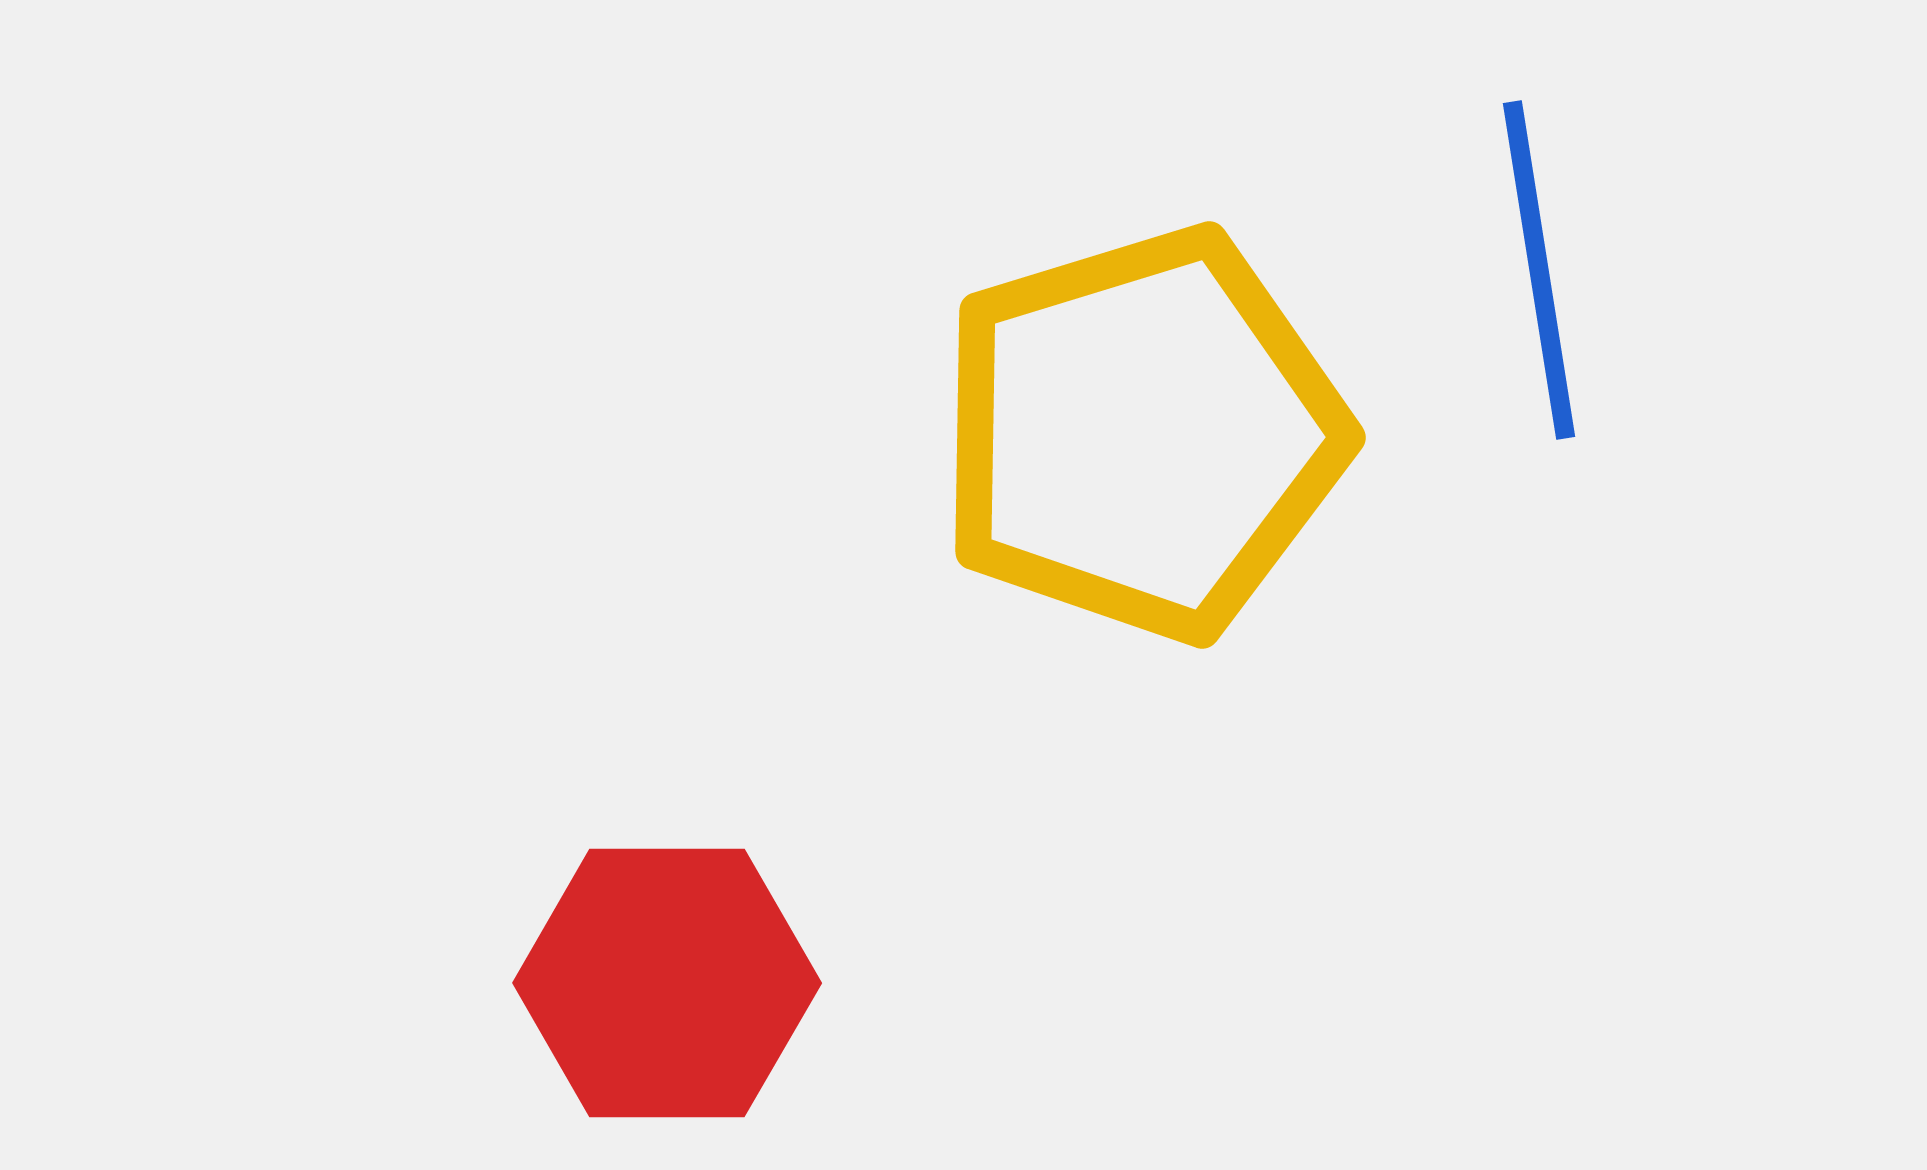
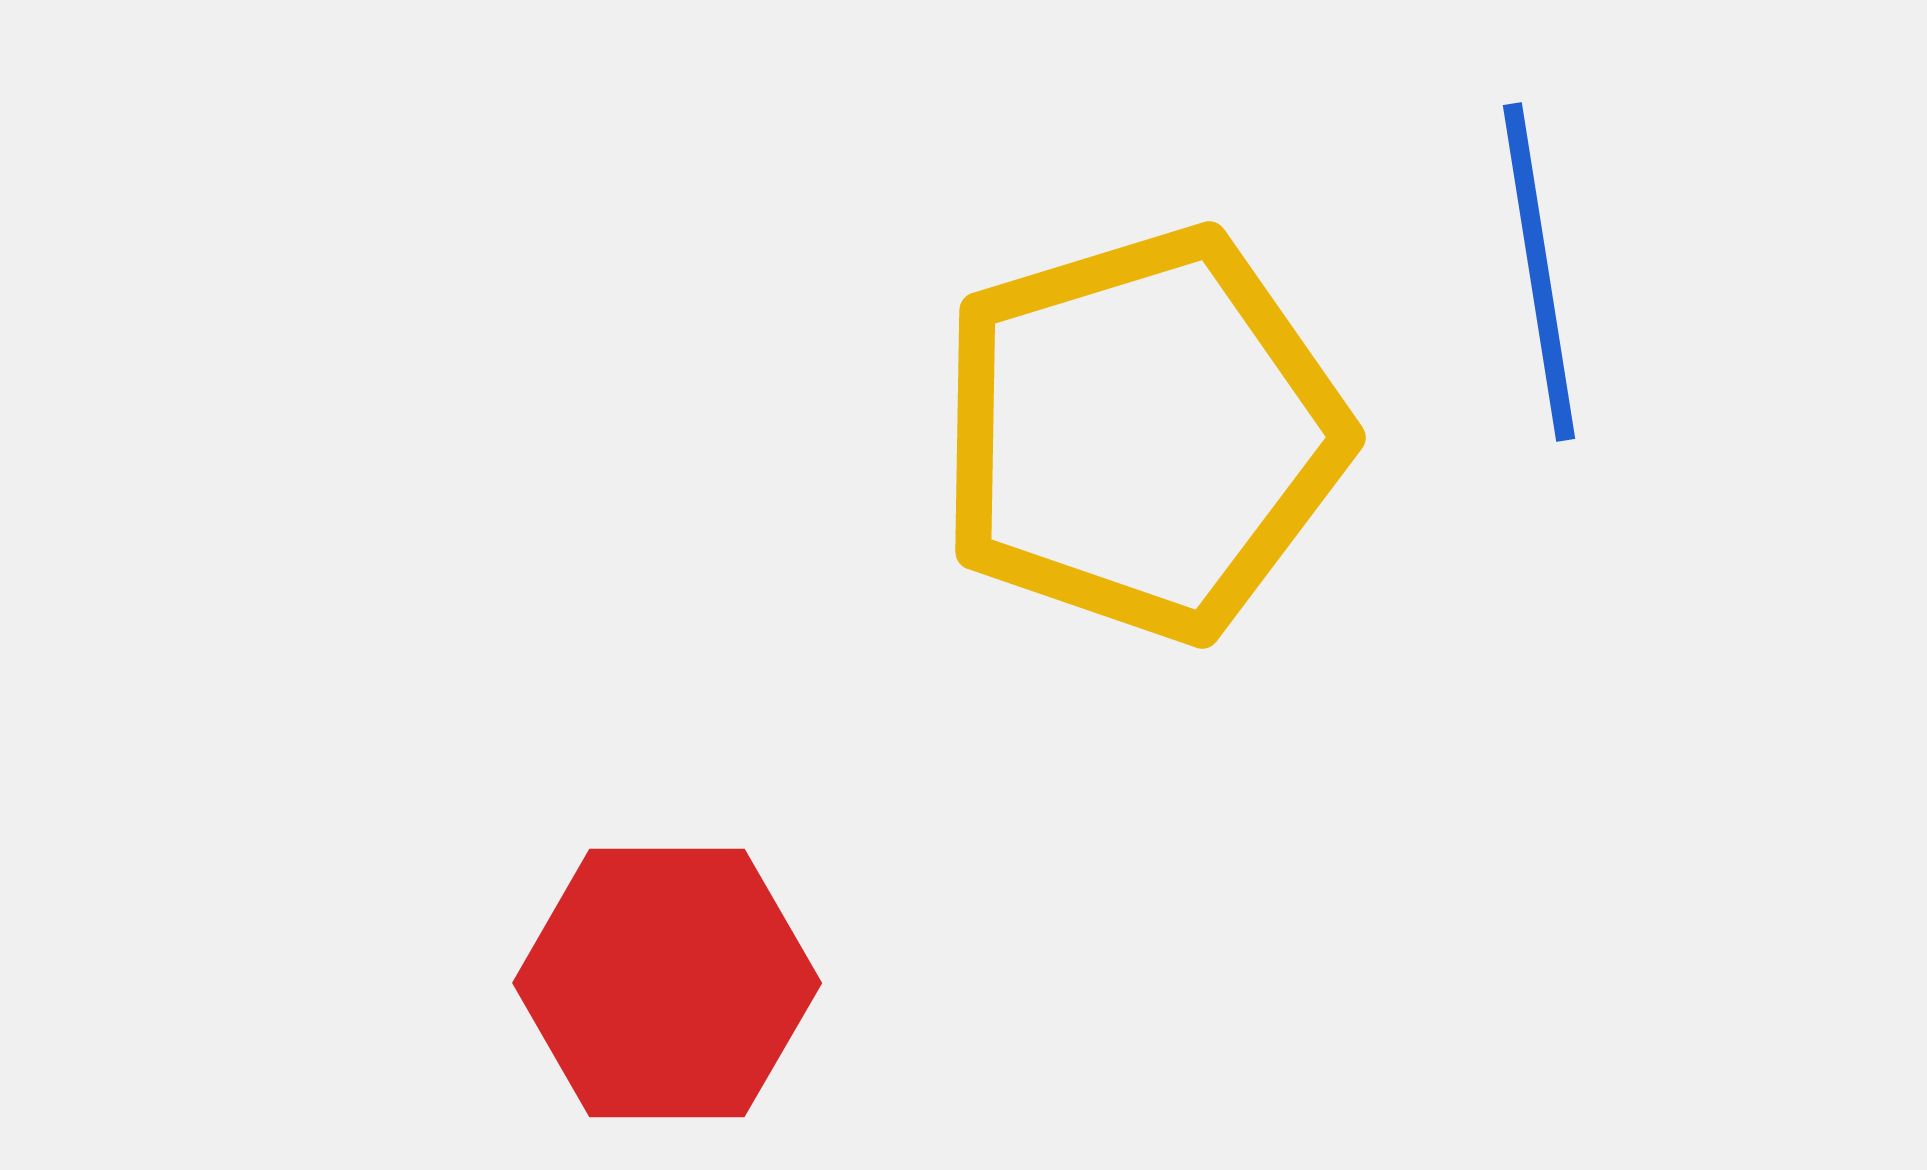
blue line: moved 2 px down
